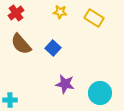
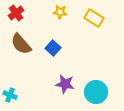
cyan circle: moved 4 px left, 1 px up
cyan cross: moved 5 px up; rotated 24 degrees clockwise
